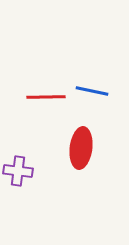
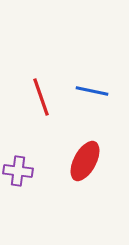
red line: moved 5 px left; rotated 72 degrees clockwise
red ellipse: moved 4 px right, 13 px down; rotated 21 degrees clockwise
